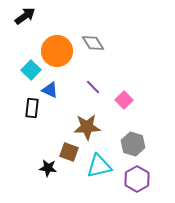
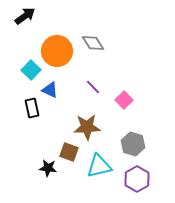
black rectangle: rotated 18 degrees counterclockwise
